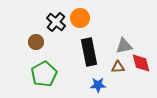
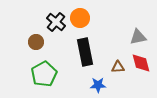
gray triangle: moved 14 px right, 9 px up
black rectangle: moved 4 px left
